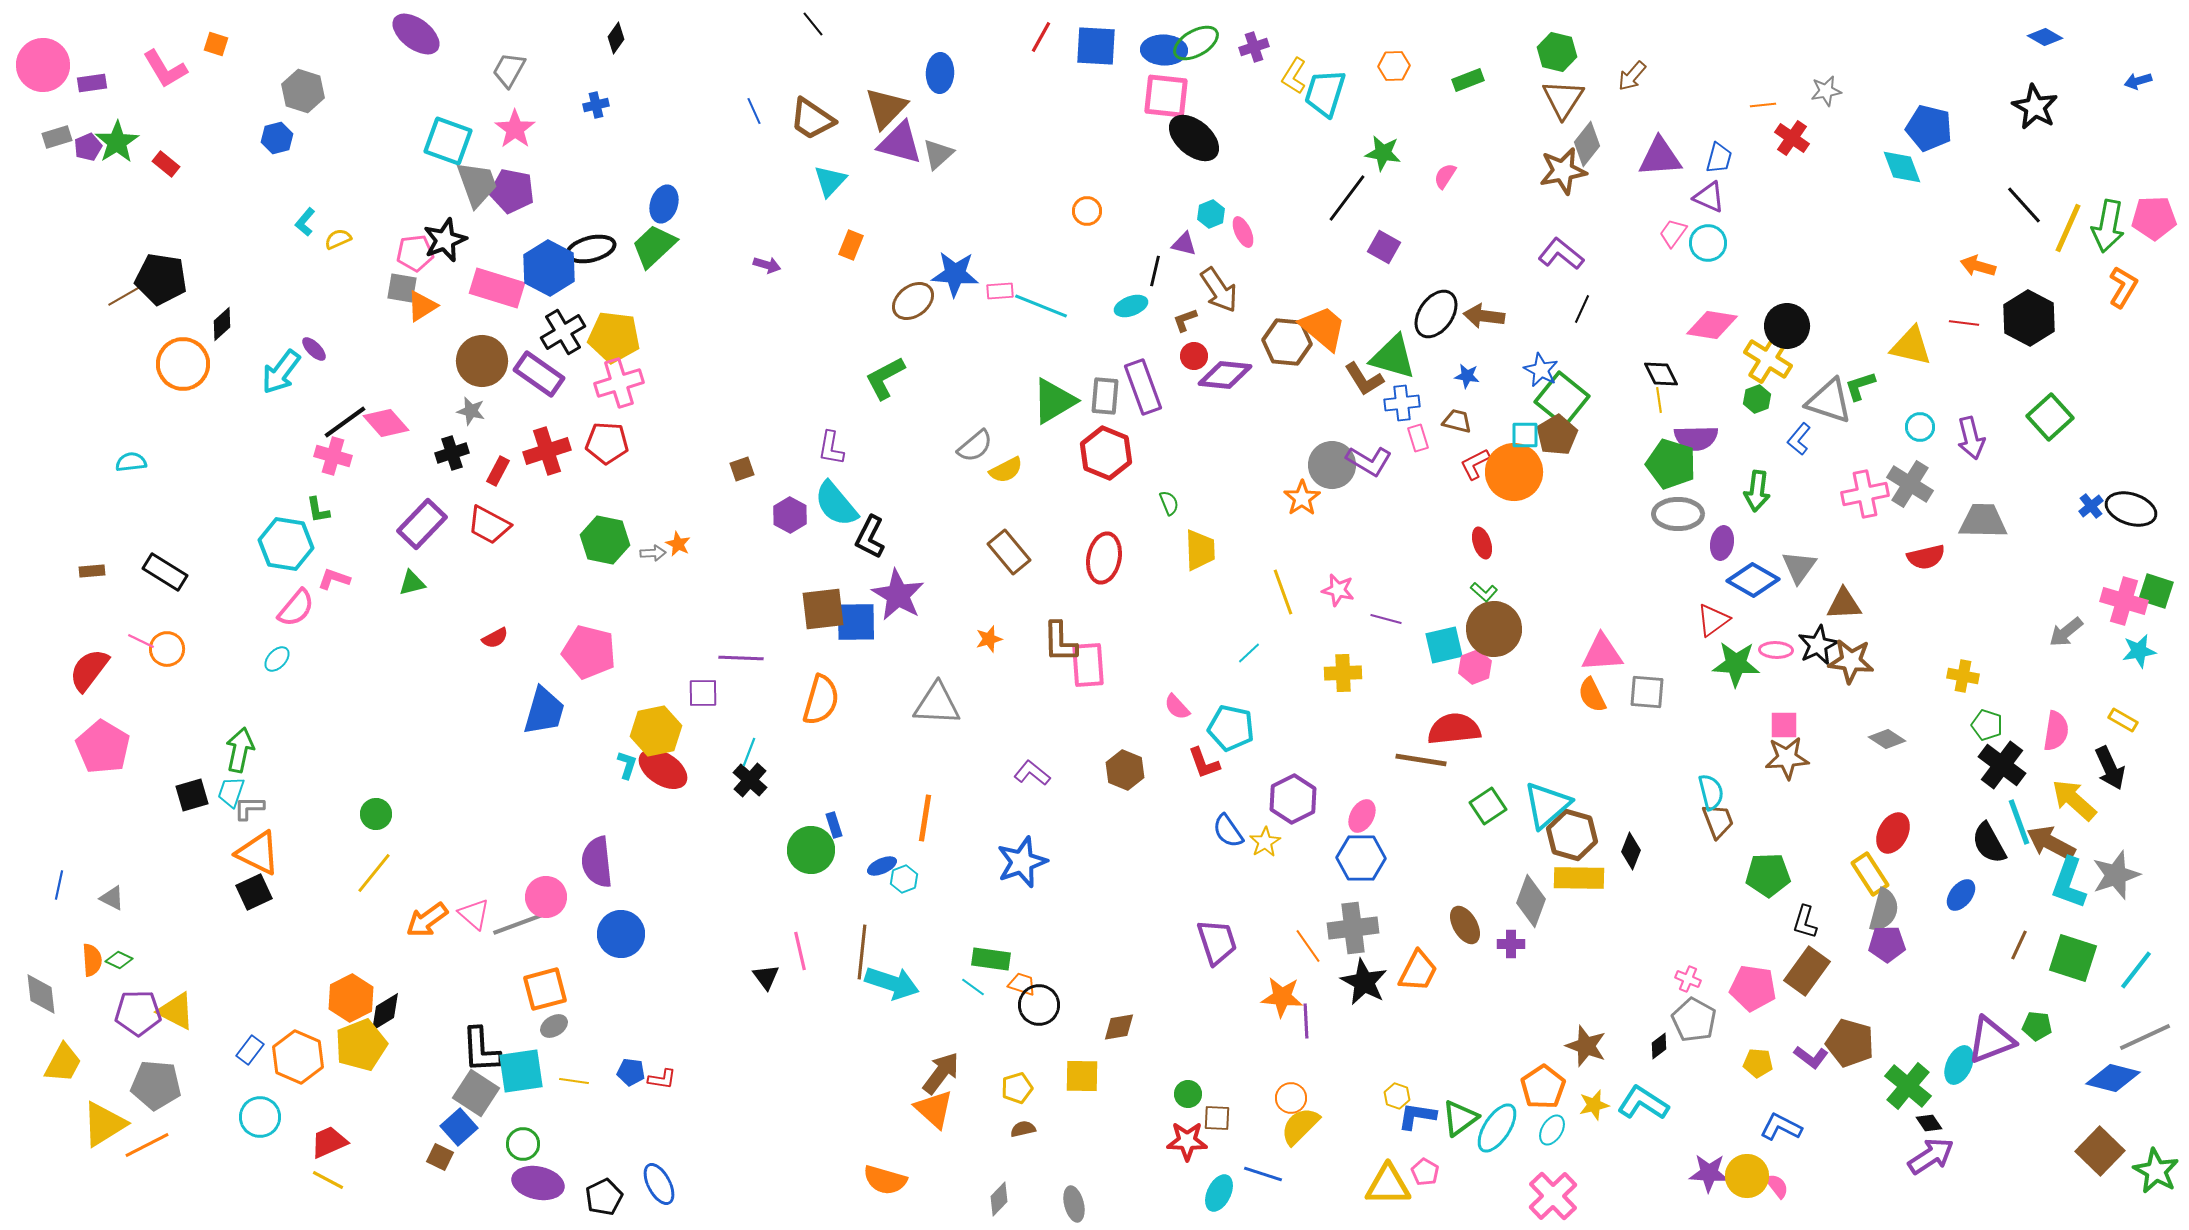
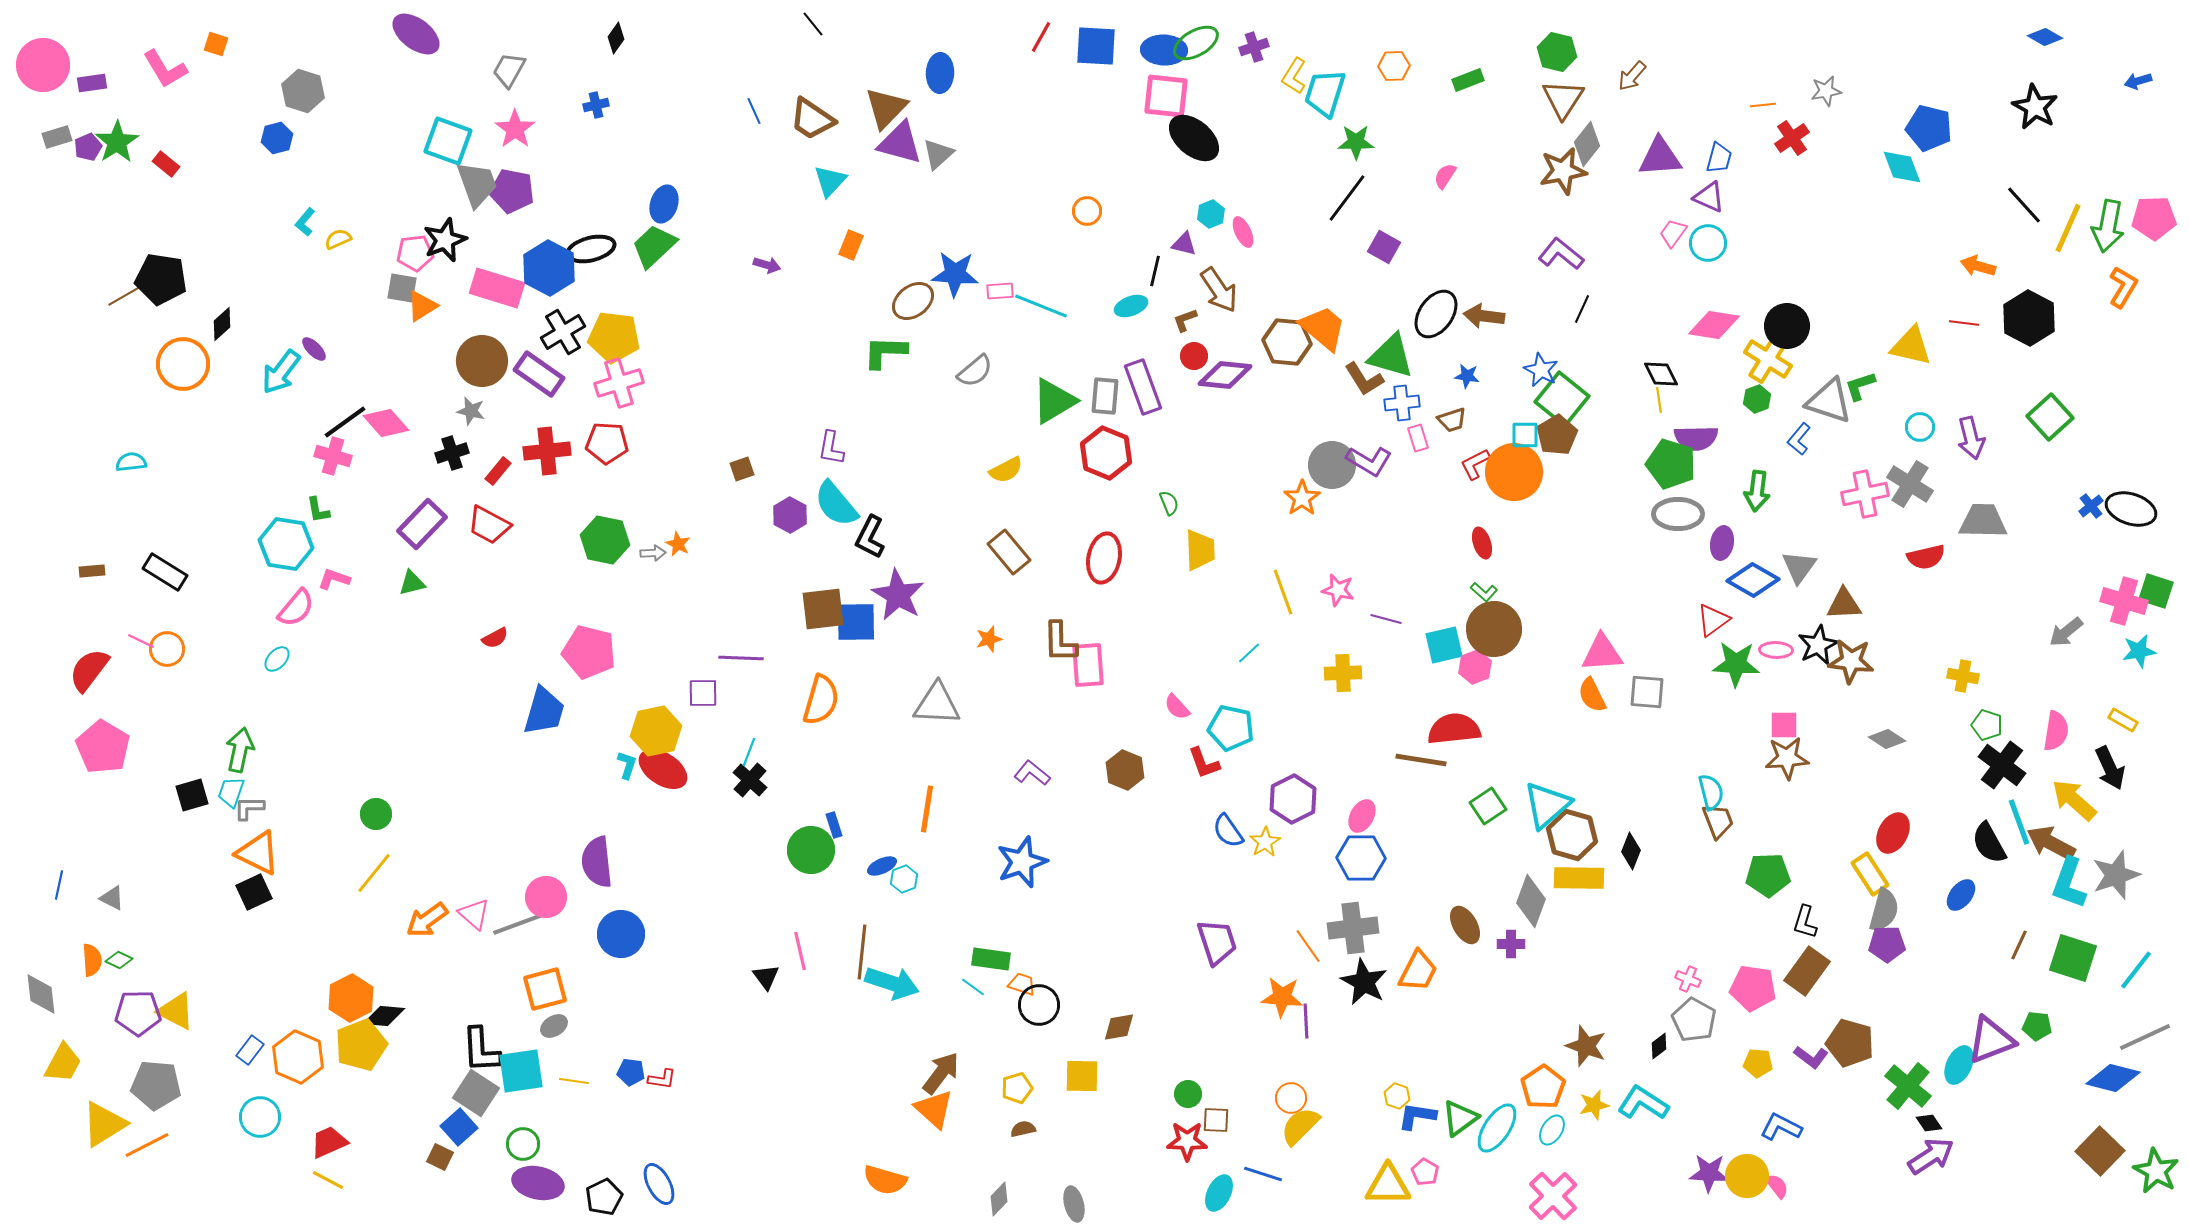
red cross at (1792, 138): rotated 20 degrees clockwise
green star at (1383, 153): moved 27 px left, 11 px up; rotated 9 degrees counterclockwise
pink diamond at (1712, 325): moved 2 px right
green triangle at (1393, 357): moved 2 px left, 1 px up
green L-shape at (885, 378): moved 26 px up; rotated 30 degrees clockwise
brown trapezoid at (1457, 421): moved 5 px left, 1 px up; rotated 148 degrees clockwise
gray semicircle at (975, 446): moved 75 px up
red cross at (547, 451): rotated 12 degrees clockwise
red rectangle at (498, 471): rotated 12 degrees clockwise
orange line at (925, 818): moved 2 px right, 9 px up
black diamond at (385, 1012): moved 1 px left, 4 px down; rotated 36 degrees clockwise
brown square at (1217, 1118): moved 1 px left, 2 px down
